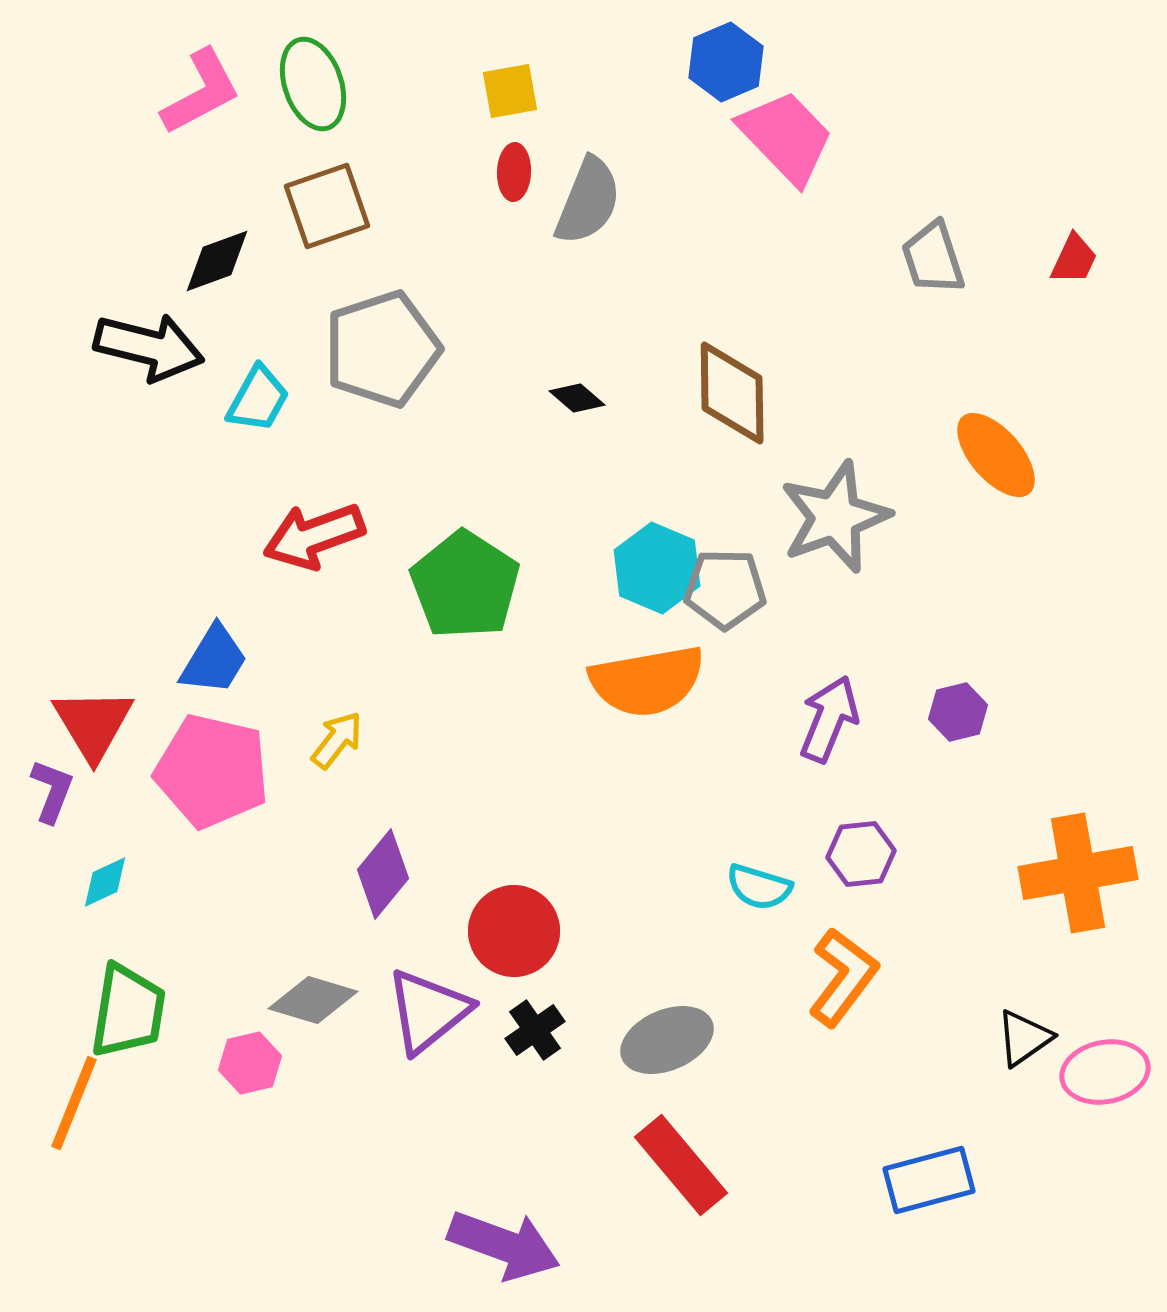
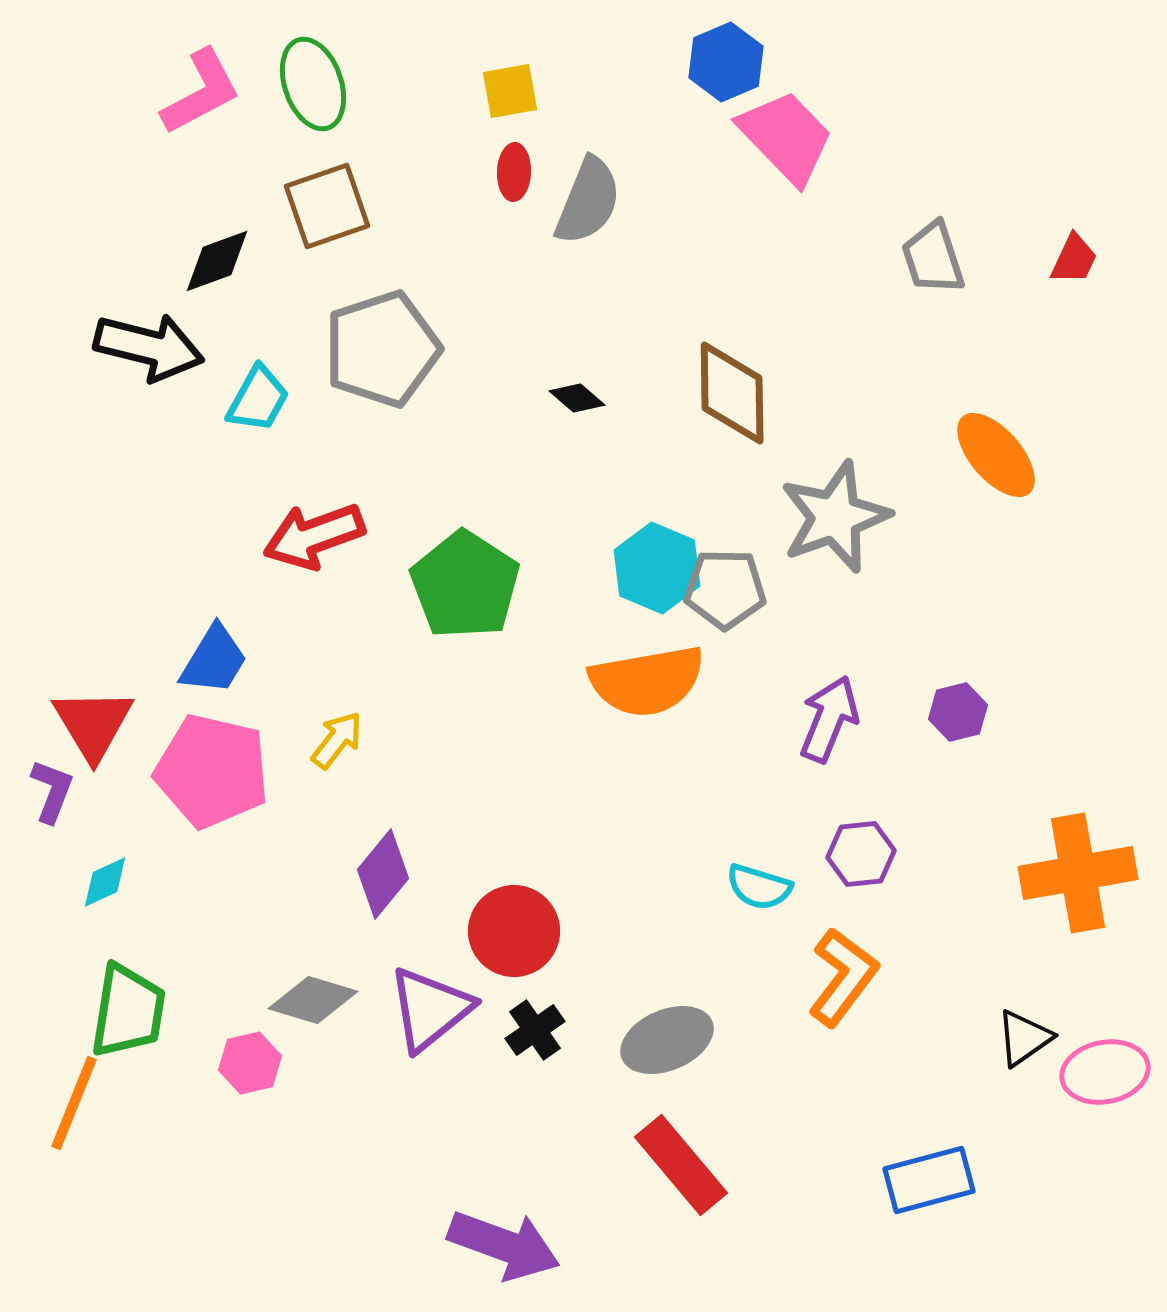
purple triangle at (428, 1011): moved 2 px right, 2 px up
